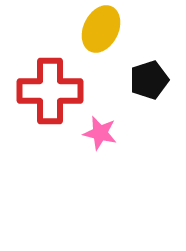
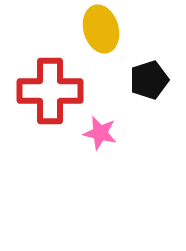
yellow ellipse: rotated 42 degrees counterclockwise
